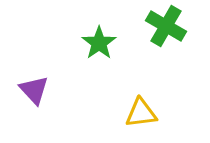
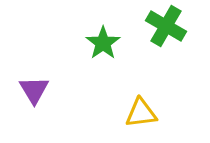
green star: moved 4 px right
purple triangle: rotated 12 degrees clockwise
